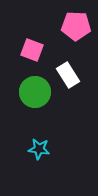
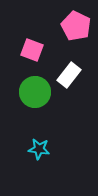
pink pentagon: rotated 24 degrees clockwise
white rectangle: moved 1 px right; rotated 70 degrees clockwise
